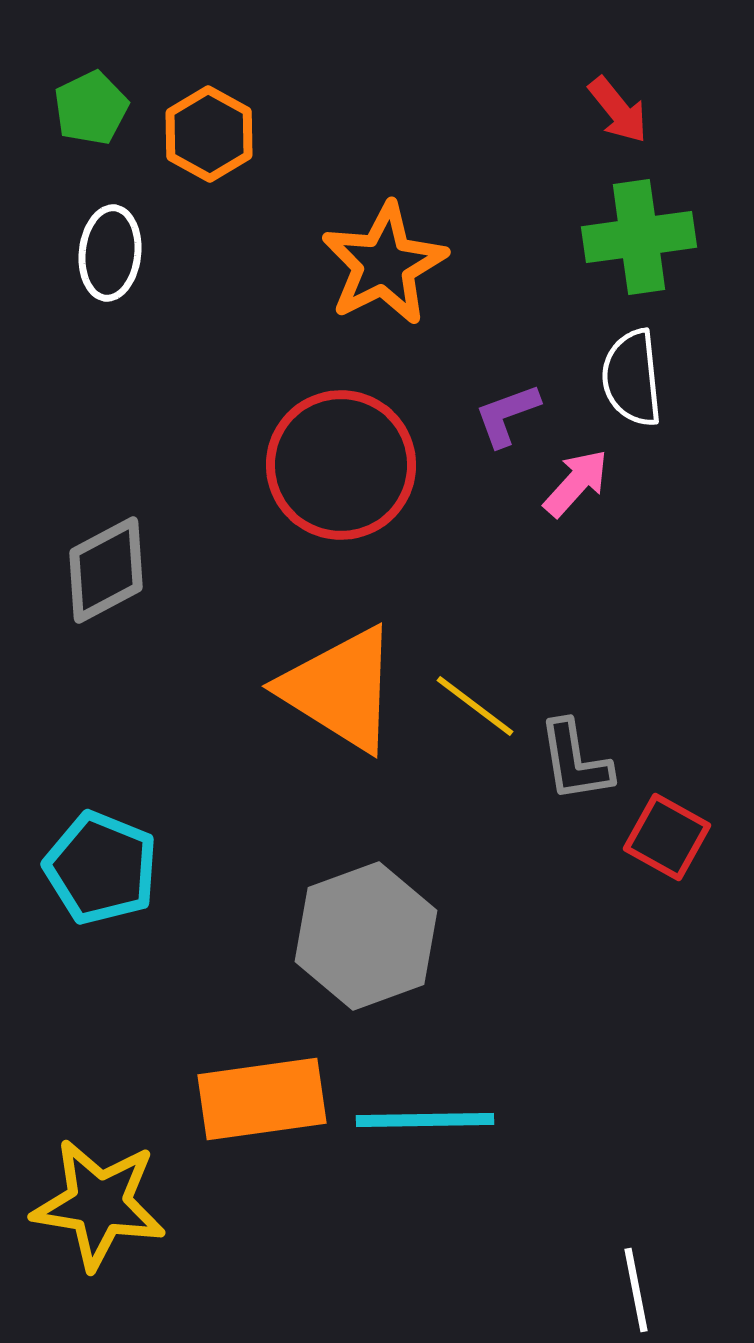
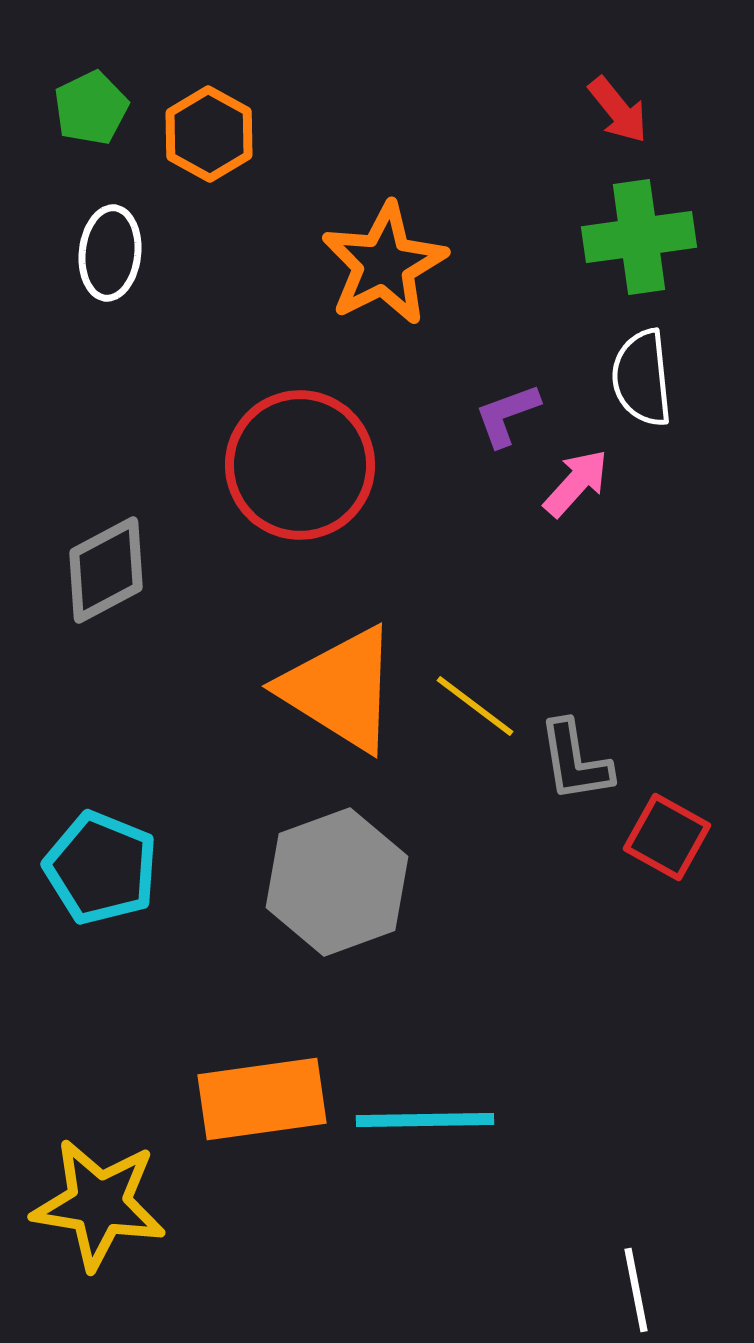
white semicircle: moved 10 px right
red circle: moved 41 px left
gray hexagon: moved 29 px left, 54 px up
